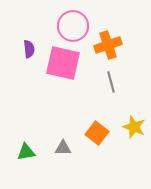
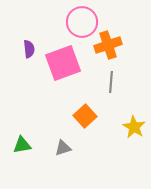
pink circle: moved 9 px right, 4 px up
pink square: rotated 33 degrees counterclockwise
gray line: rotated 20 degrees clockwise
yellow star: rotated 10 degrees clockwise
orange square: moved 12 px left, 17 px up; rotated 10 degrees clockwise
gray triangle: rotated 18 degrees counterclockwise
green triangle: moved 4 px left, 7 px up
